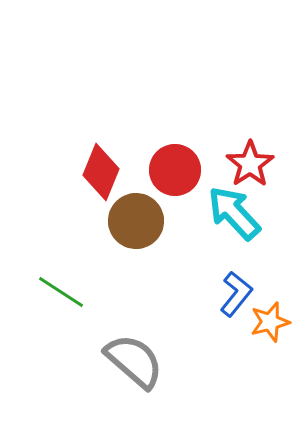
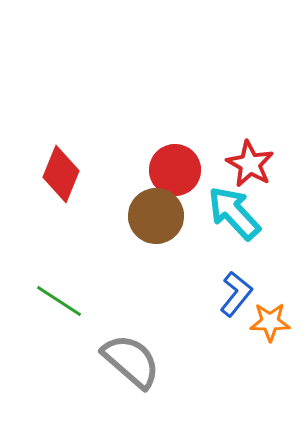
red star: rotated 9 degrees counterclockwise
red diamond: moved 40 px left, 2 px down
brown circle: moved 20 px right, 5 px up
green line: moved 2 px left, 9 px down
orange star: rotated 15 degrees clockwise
gray semicircle: moved 3 px left
